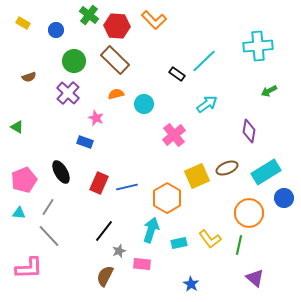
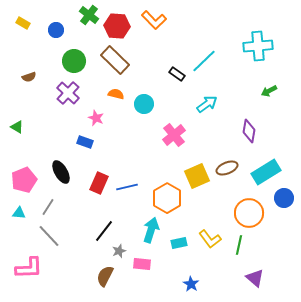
orange semicircle at (116, 94): rotated 28 degrees clockwise
